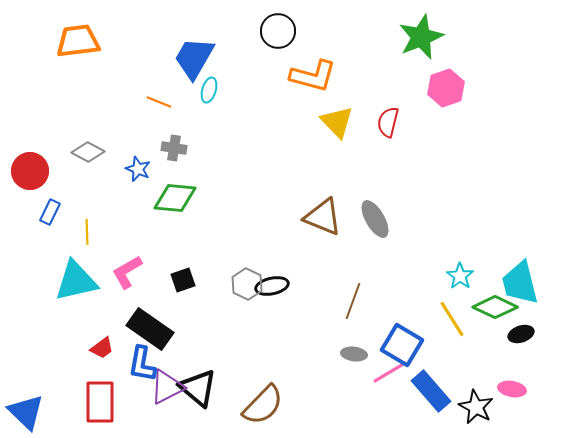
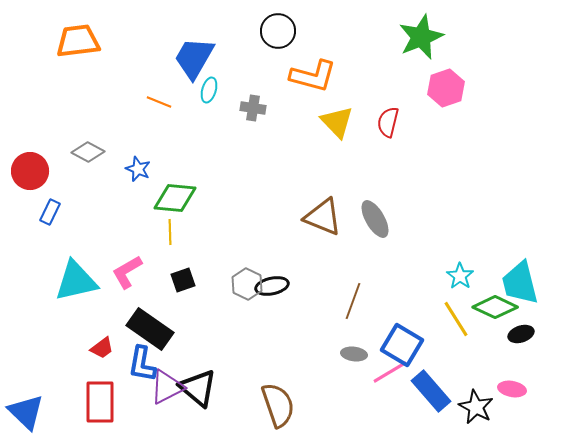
gray cross at (174, 148): moved 79 px right, 40 px up
yellow line at (87, 232): moved 83 px right
yellow line at (452, 319): moved 4 px right
brown semicircle at (263, 405): moved 15 px right; rotated 63 degrees counterclockwise
